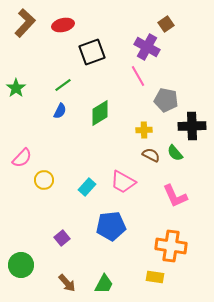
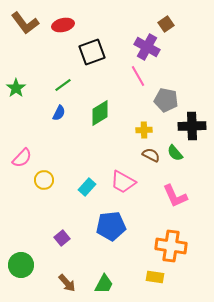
brown L-shape: rotated 100 degrees clockwise
blue semicircle: moved 1 px left, 2 px down
